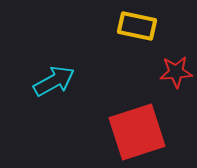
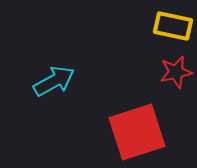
yellow rectangle: moved 36 px right
red star: rotated 8 degrees counterclockwise
